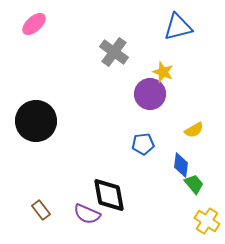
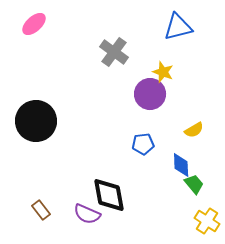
blue diamond: rotated 10 degrees counterclockwise
